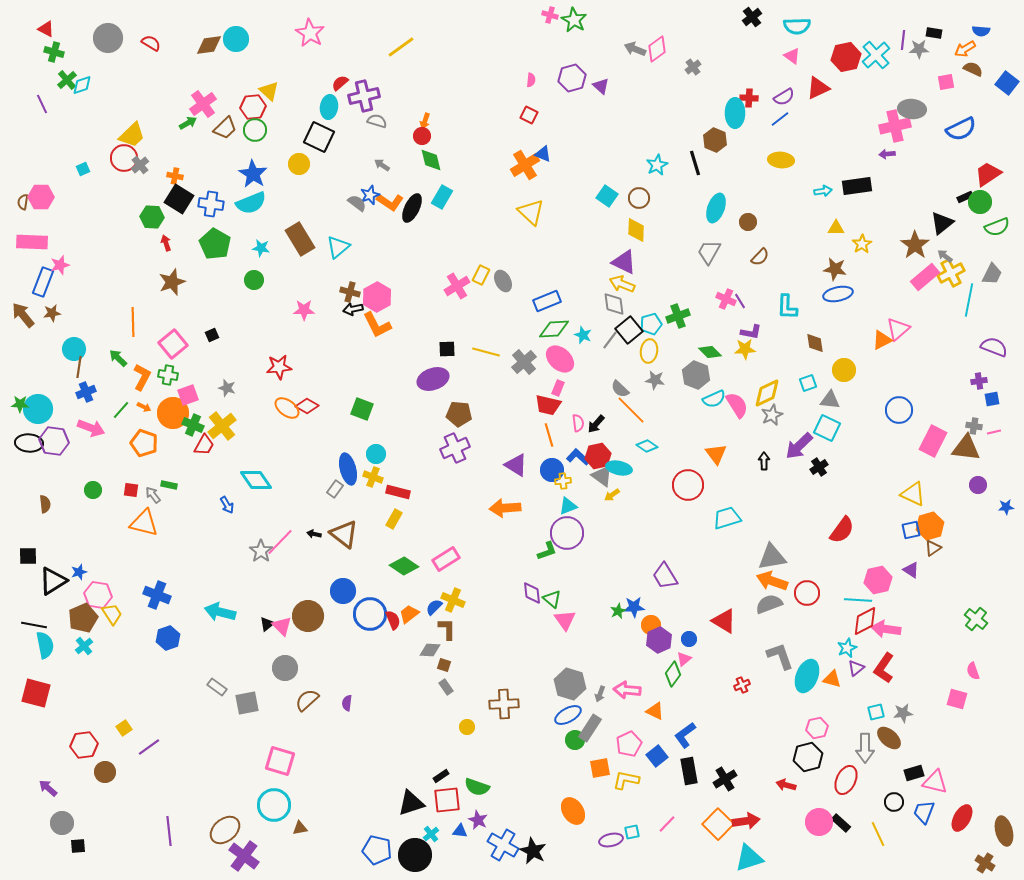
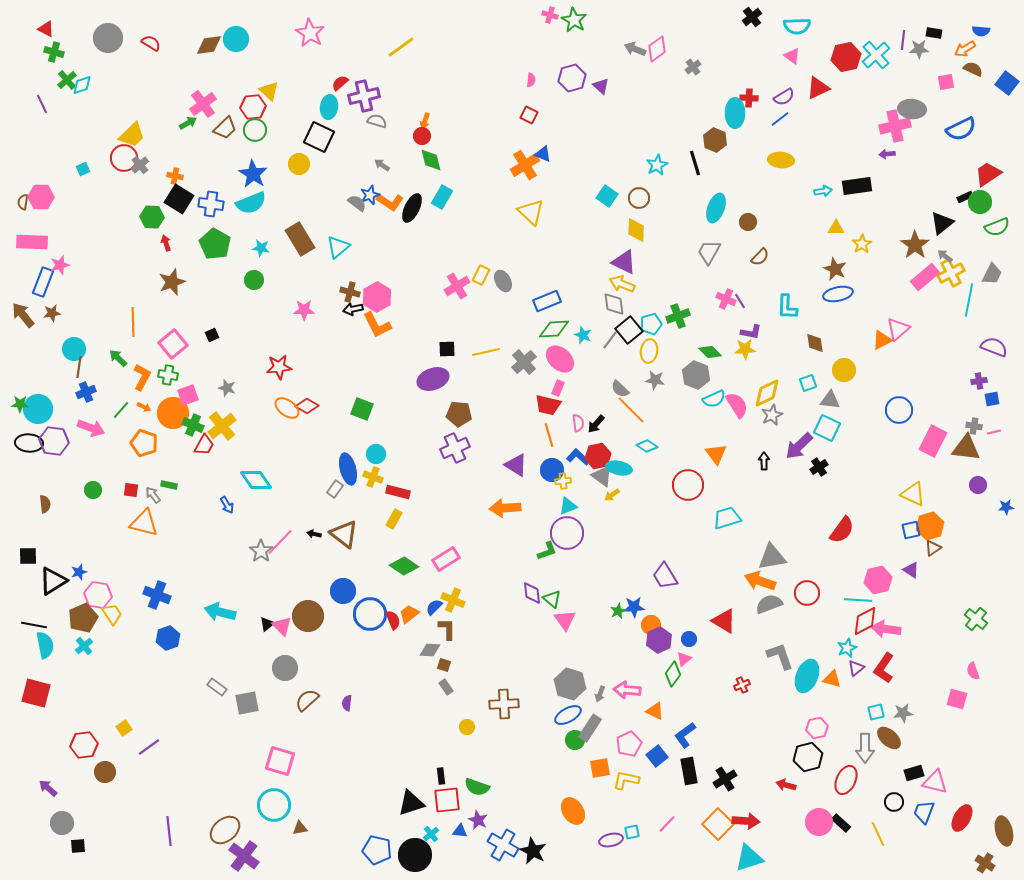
brown star at (835, 269): rotated 15 degrees clockwise
yellow line at (486, 352): rotated 28 degrees counterclockwise
orange arrow at (772, 581): moved 12 px left
black rectangle at (441, 776): rotated 63 degrees counterclockwise
red arrow at (746, 821): rotated 12 degrees clockwise
